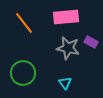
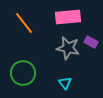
pink rectangle: moved 2 px right
